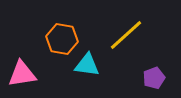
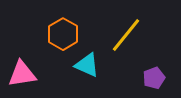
yellow line: rotated 9 degrees counterclockwise
orange hexagon: moved 1 px right, 5 px up; rotated 20 degrees clockwise
cyan triangle: rotated 16 degrees clockwise
